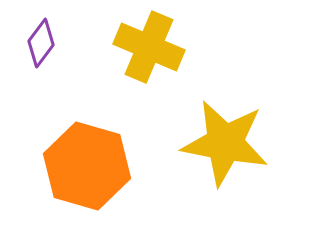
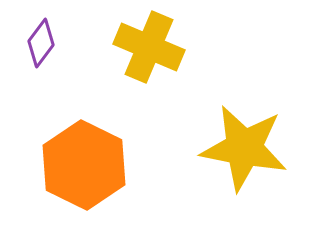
yellow star: moved 19 px right, 5 px down
orange hexagon: moved 3 px left, 1 px up; rotated 10 degrees clockwise
